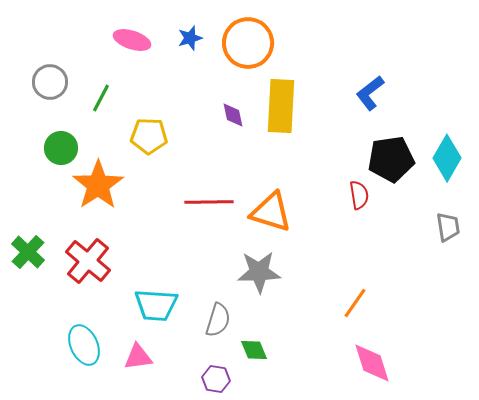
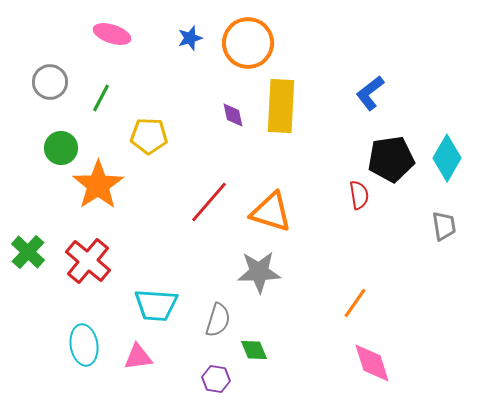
pink ellipse: moved 20 px left, 6 px up
red line: rotated 48 degrees counterclockwise
gray trapezoid: moved 4 px left, 1 px up
cyan ellipse: rotated 15 degrees clockwise
